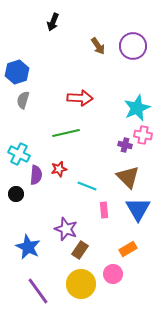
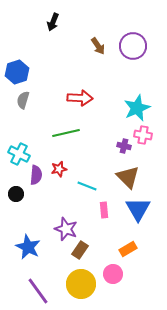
purple cross: moved 1 px left, 1 px down
